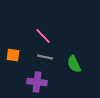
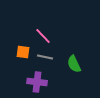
orange square: moved 10 px right, 3 px up
